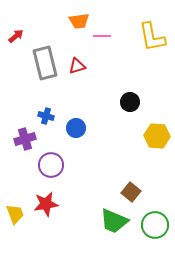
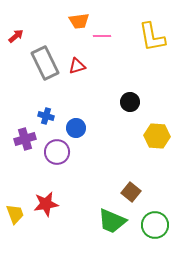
gray rectangle: rotated 12 degrees counterclockwise
purple circle: moved 6 px right, 13 px up
green trapezoid: moved 2 px left
